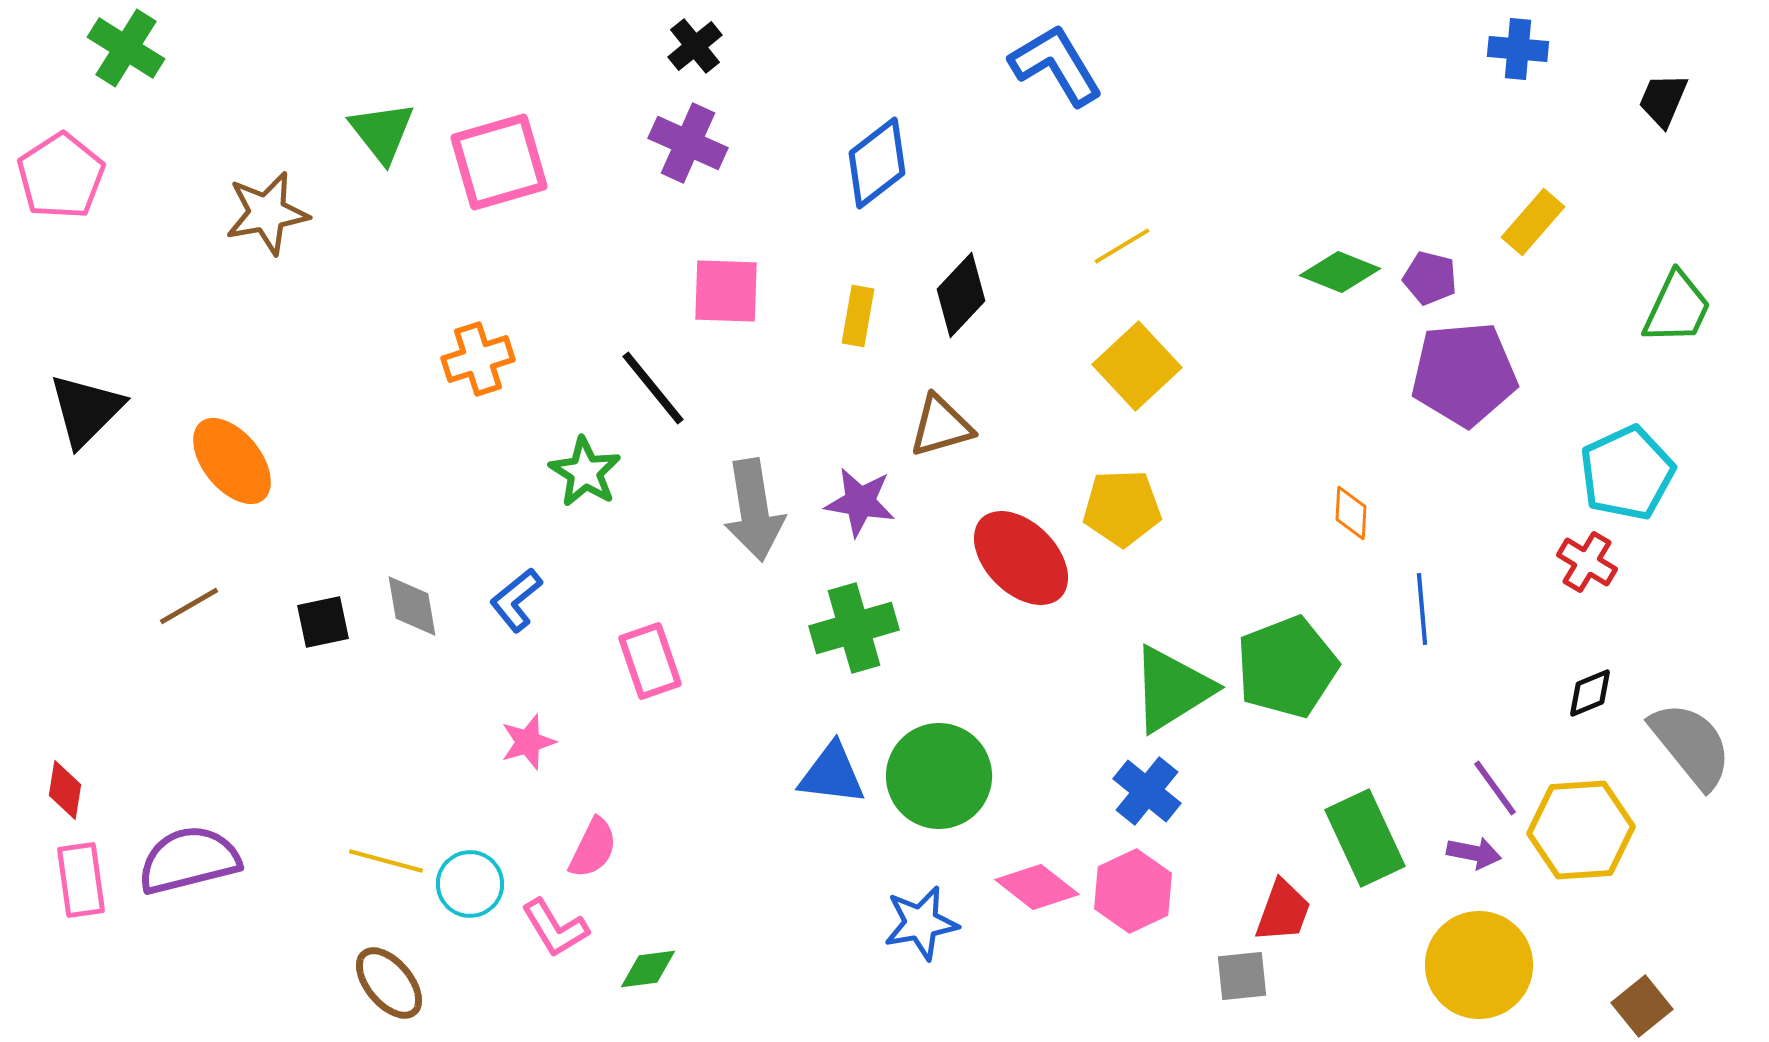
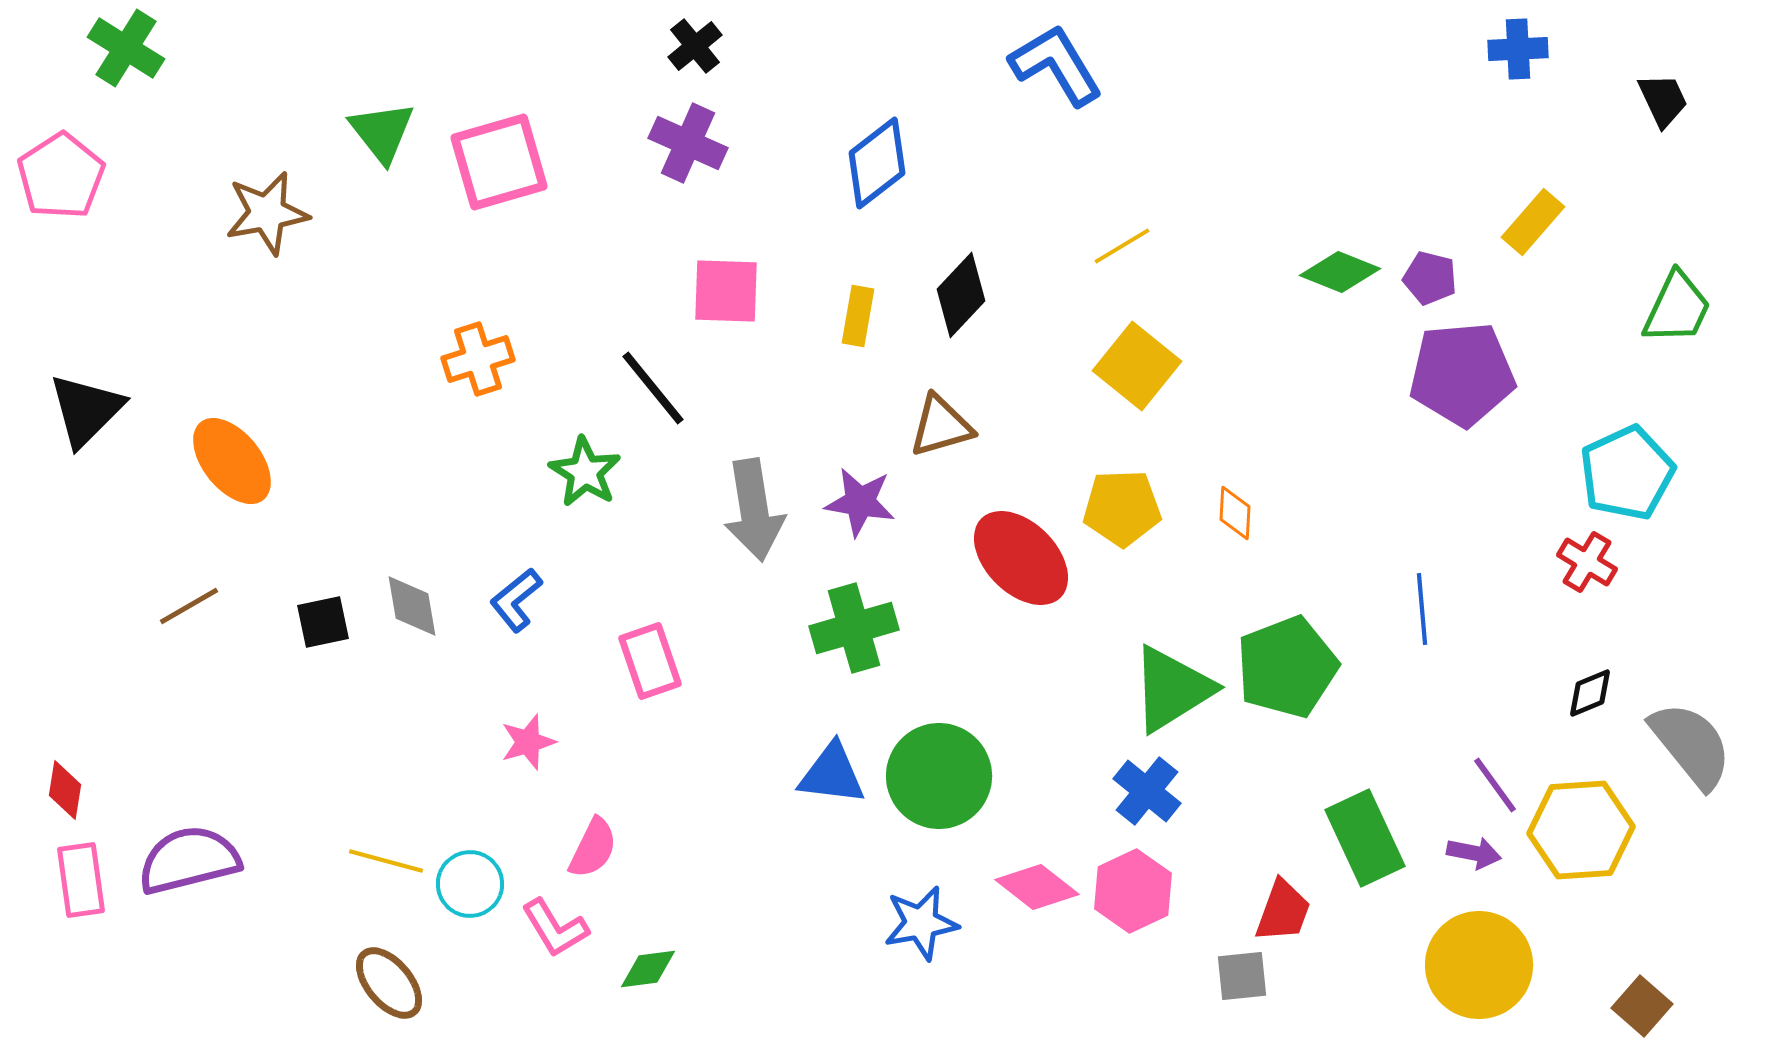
blue cross at (1518, 49): rotated 8 degrees counterclockwise
black trapezoid at (1663, 100): rotated 132 degrees clockwise
yellow square at (1137, 366): rotated 8 degrees counterclockwise
purple pentagon at (1464, 374): moved 2 px left
orange diamond at (1351, 513): moved 116 px left
purple line at (1495, 788): moved 3 px up
brown square at (1642, 1006): rotated 10 degrees counterclockwise
